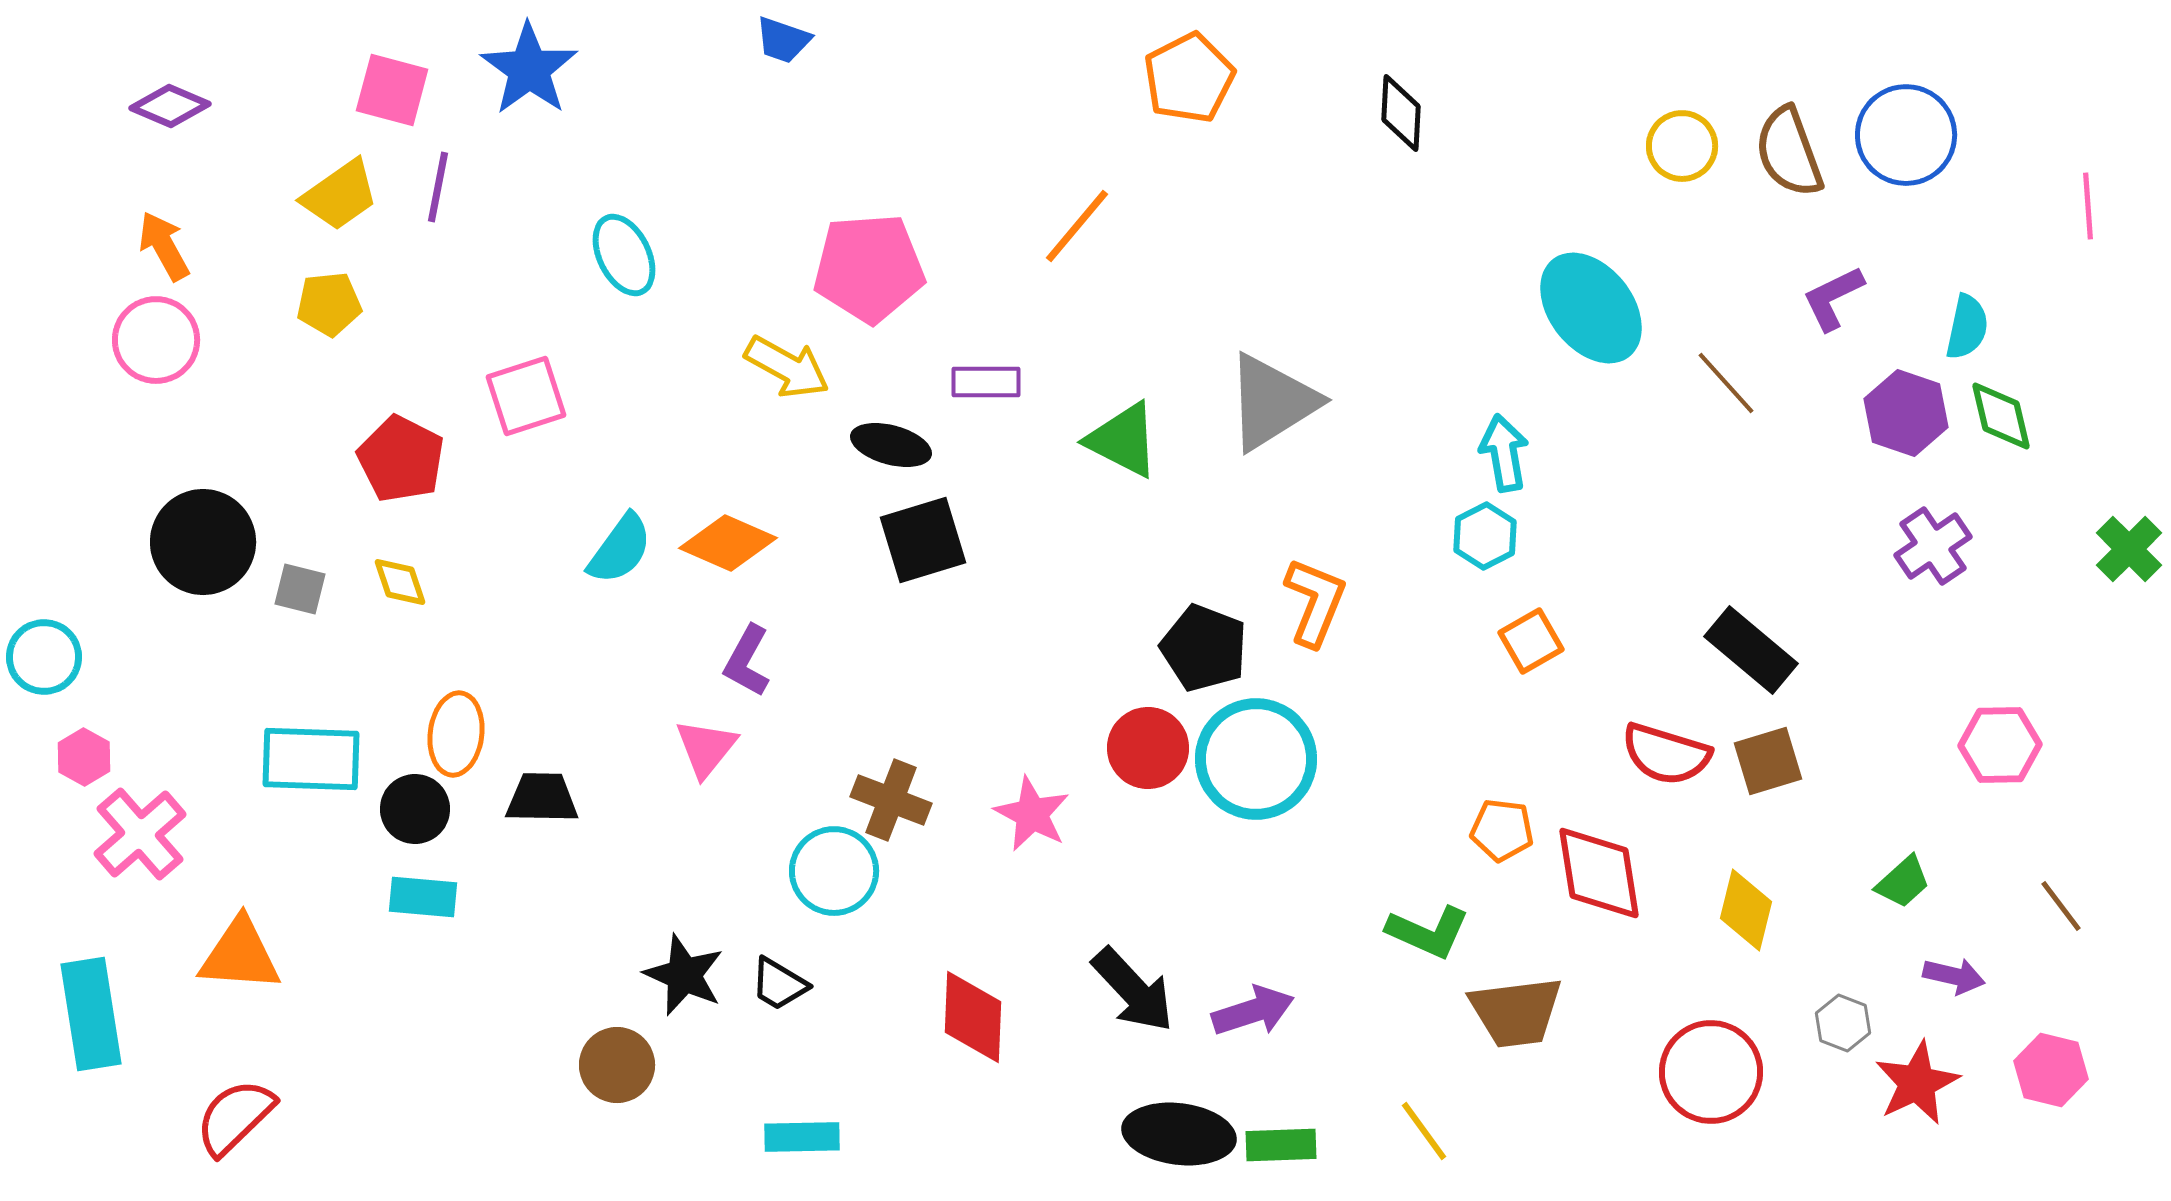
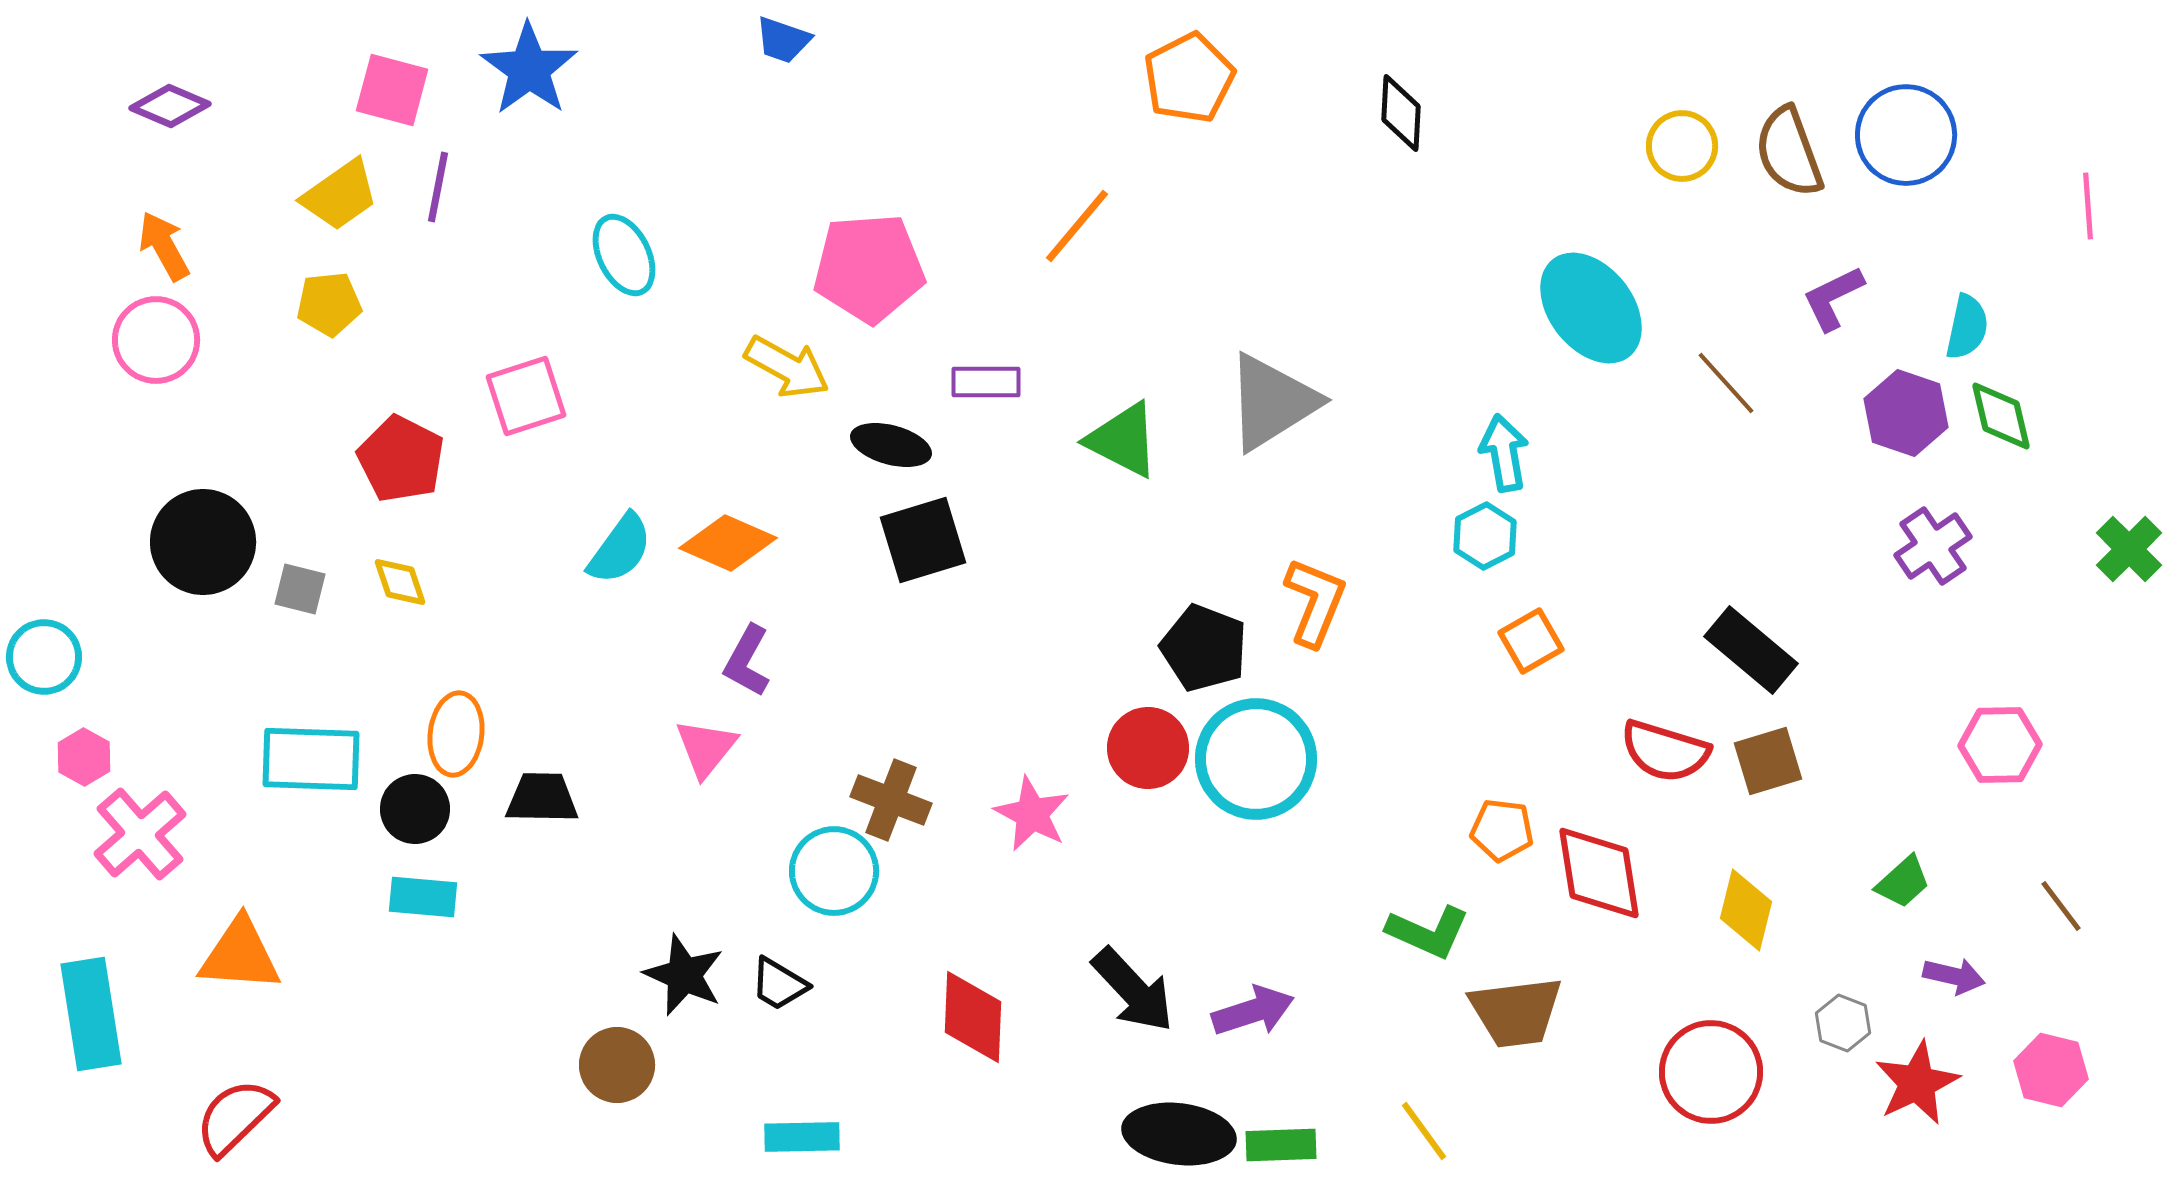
red semicircle at (1666, 754): moved 1 px left, 3 px up
